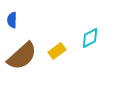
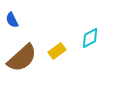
blue semicircle: rotated 28 degrees counterclockwise
brown semicircle: moved 2 px down
